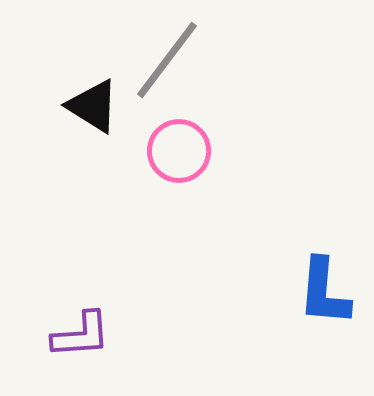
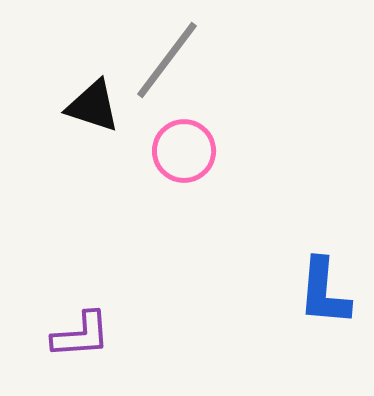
black triangle: rotated 14 degrees counterclockwise
pink circle: moved 5 px right
